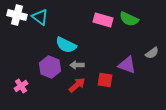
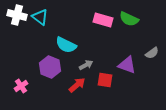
gray arrow: moved 9 px right; rotated 152 degrees clockwise
